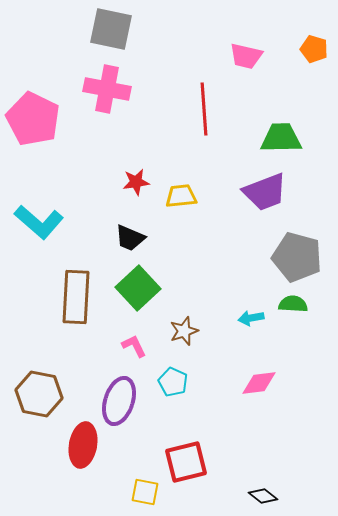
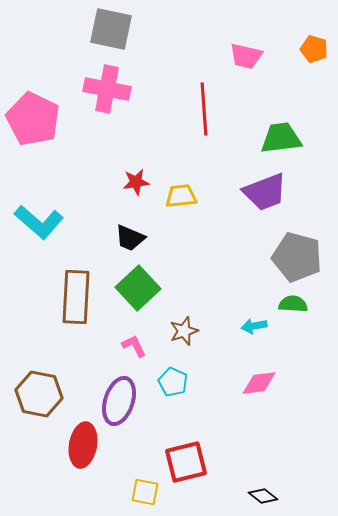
green trapezoid: rotated 6 degrees counterclockwise
cyan arrow: moved 3 px right, 8 px down
